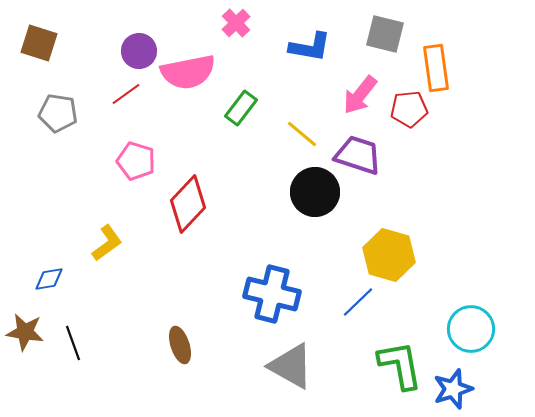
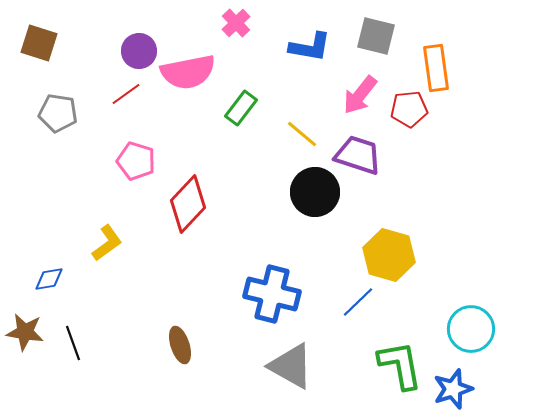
gray square: moved 9 px left, 2 px down
